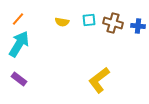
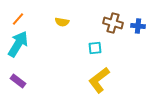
cyan square: moved 6 px right, 28 px down
cyan arrow: moved 1 px left
purple rectangle: moved 1 px left, 2 px down
